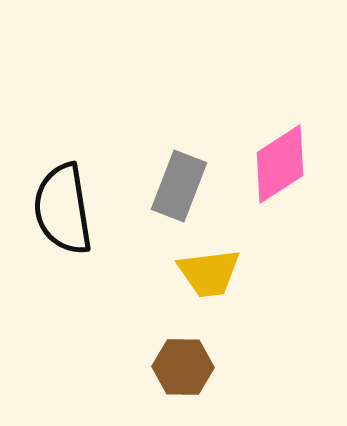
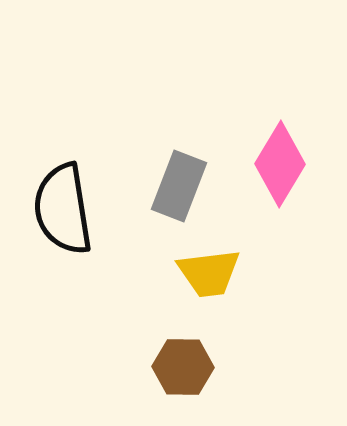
pink diamond: rotated 26 degrees counterclockwise
